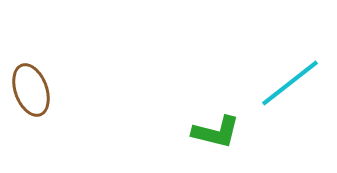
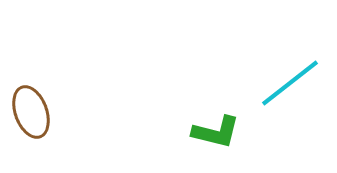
brown ellipse: moved 22 px down
